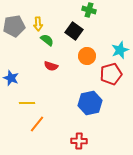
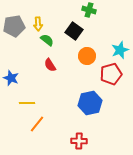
red semicircle: moved 1 px left, 1 px up; rotated 40 degrees clockwise
